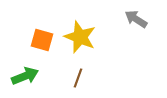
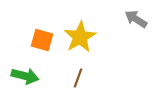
yellow star: rotated 20 degrees clockwise
green arrow: rotated 36 degrees clockwise
